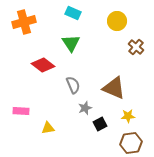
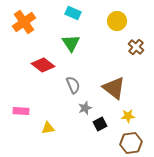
orange cross: rotated 20 degrees counterclockwise
brown triangle: rotated 15 degrees clockwise
